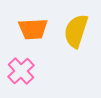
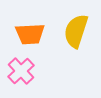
orange trapezoid: moved 3 px left, 5 px down
